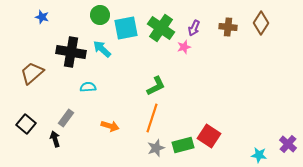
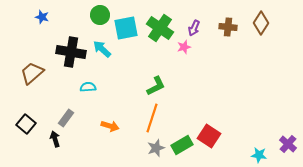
green cross: moved 1 px left
green rectangle: moved 1 px left; rotated 15 degrees counterclockwise
